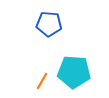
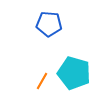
cyan pentagon: moved 1 px down; rotated 12 degrees clockwise
